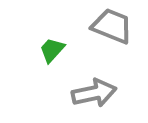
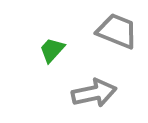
gray trapezoid: moved 5 px right, 5 px down
